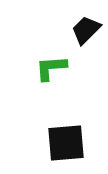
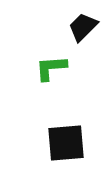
black trapezoid: moved 3 px left, 3 px up
